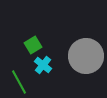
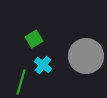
green square: moved 1 px right, 6 px up
green line: moved 2 px right; rotated 45 degrees clockwise
